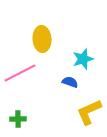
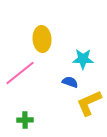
cyan star: rotated 20 degrees clockwise
pink line: rotated 12 degrees counterclockwise
yellow L-shape: moved 9 px up
green cross: moved 7 px right, 1 px down
